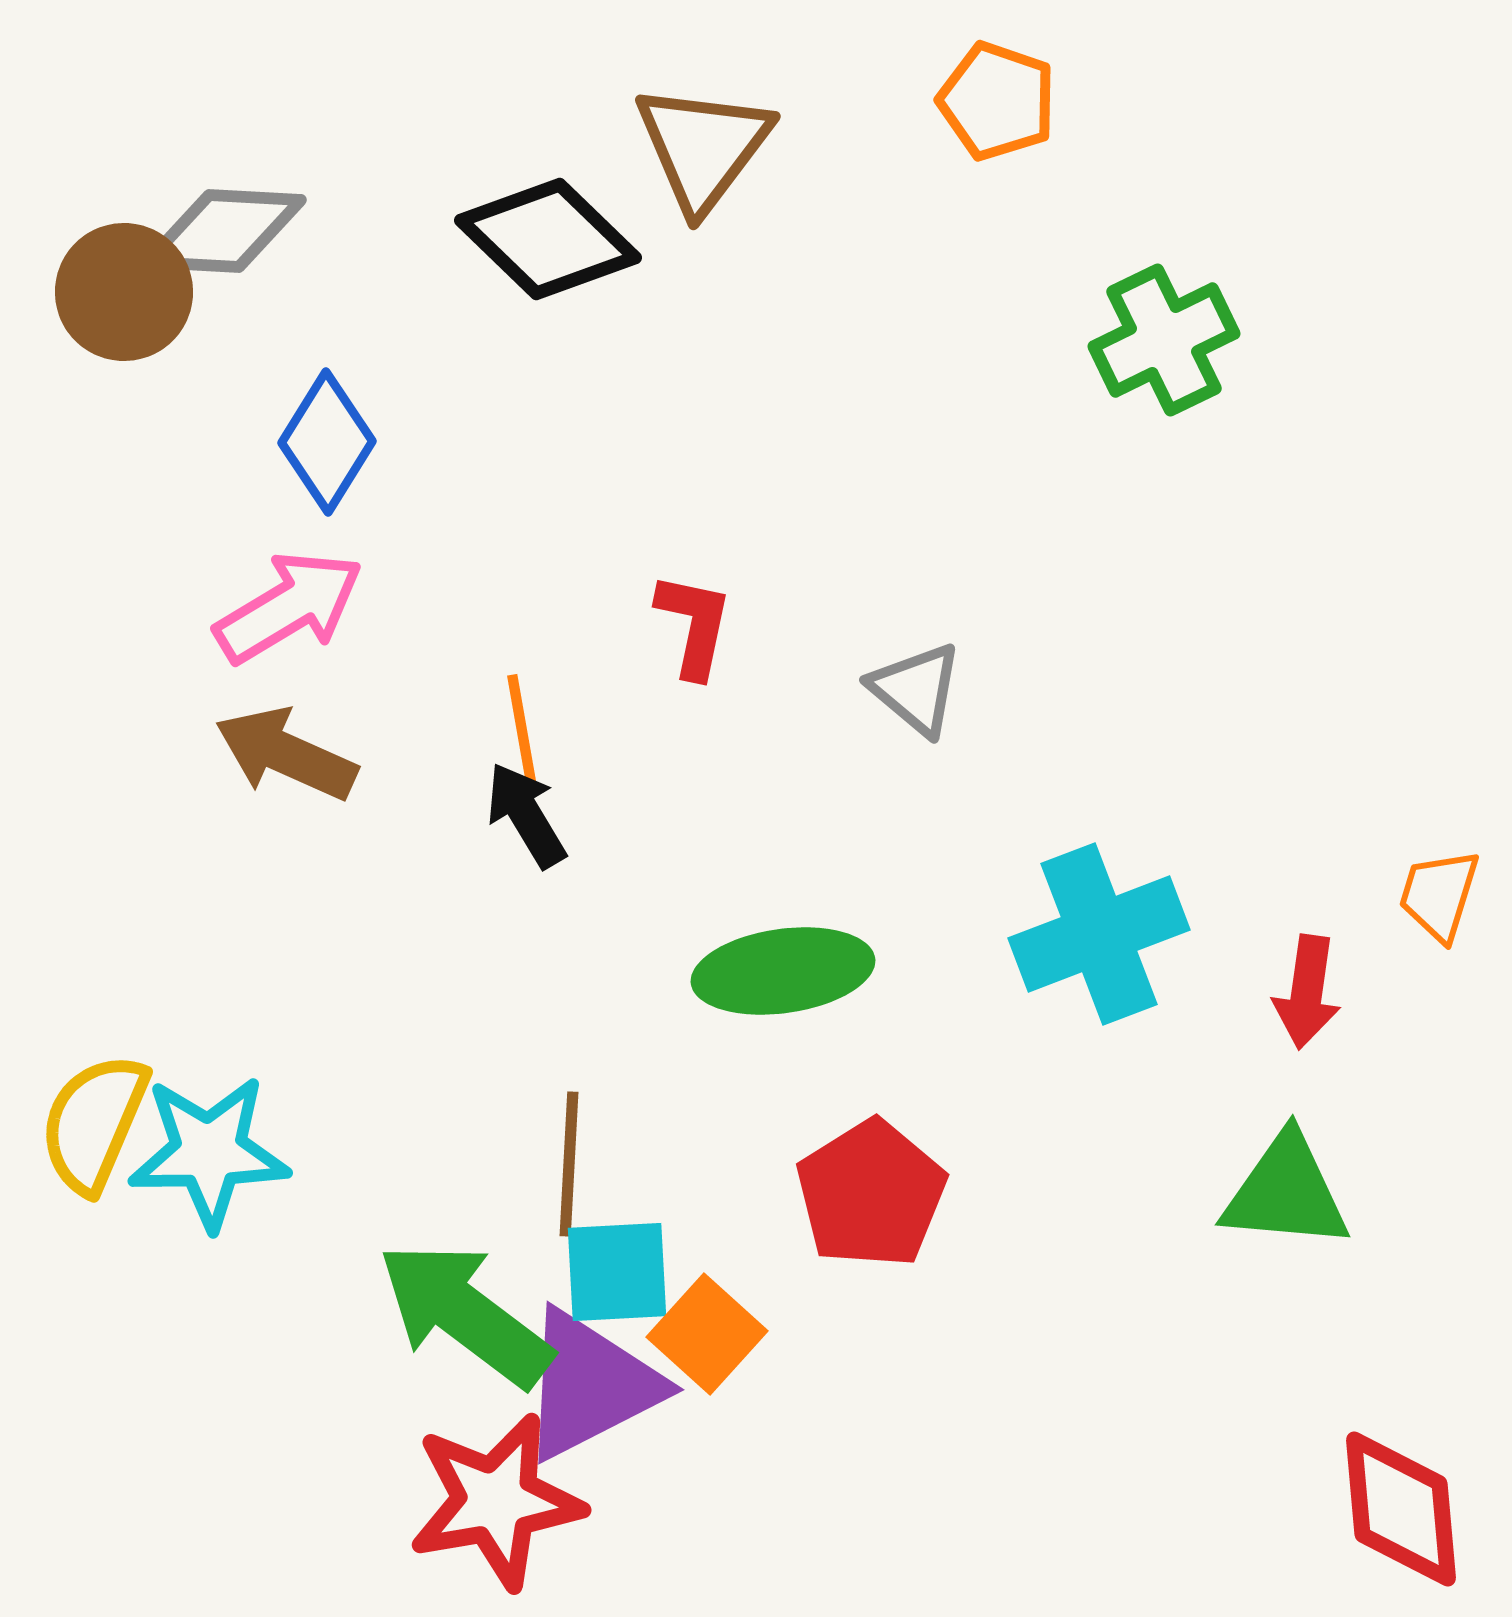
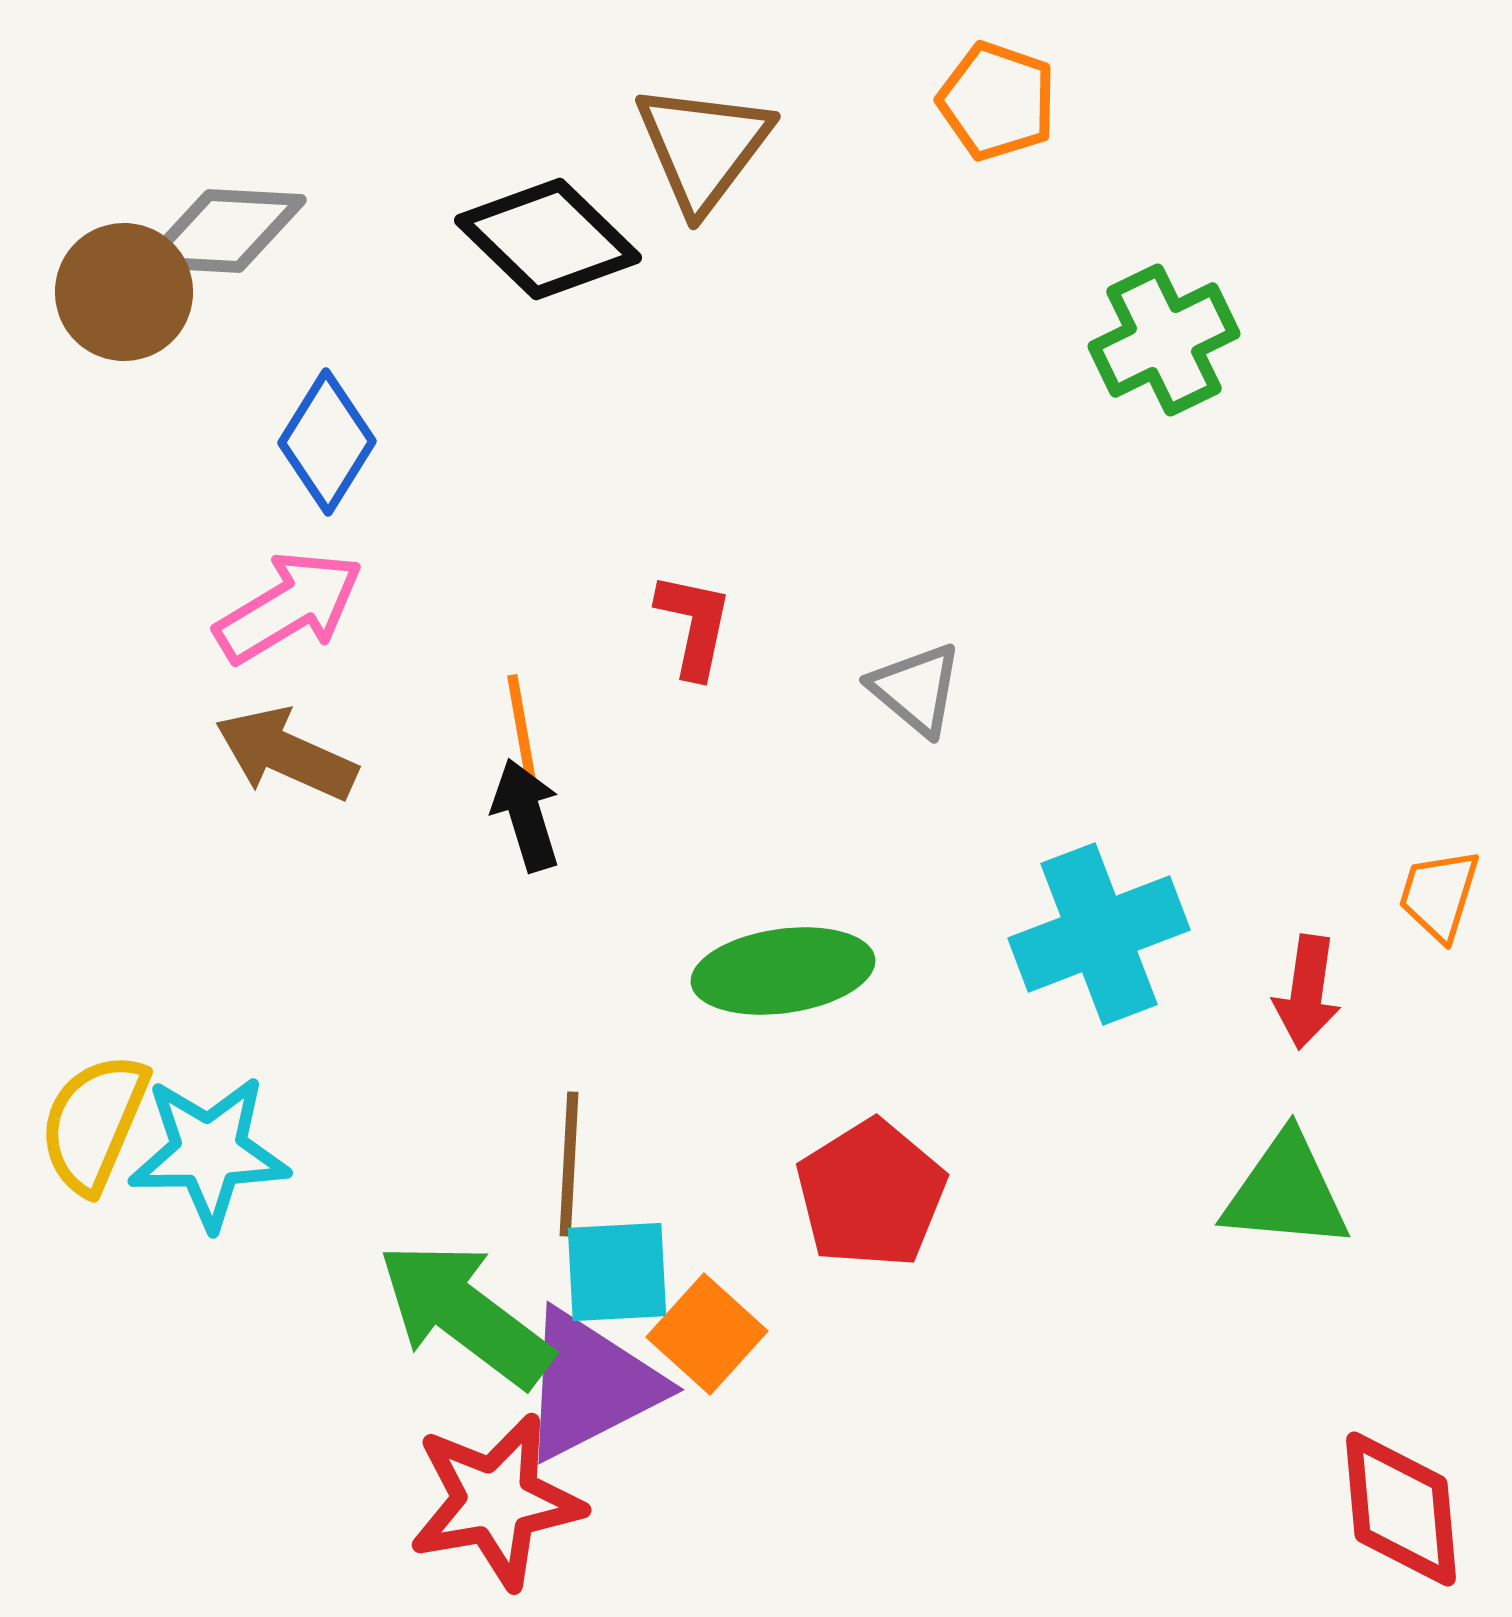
black arrow: rotated 14 degrees clockwise
